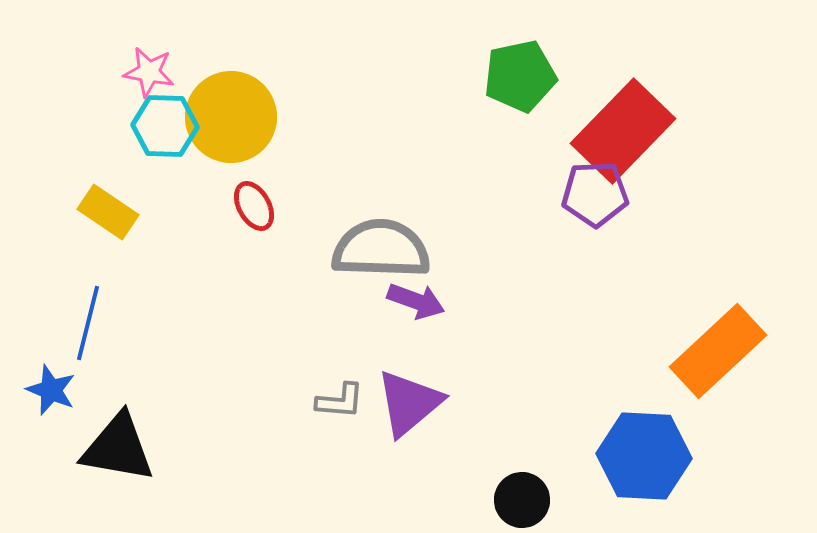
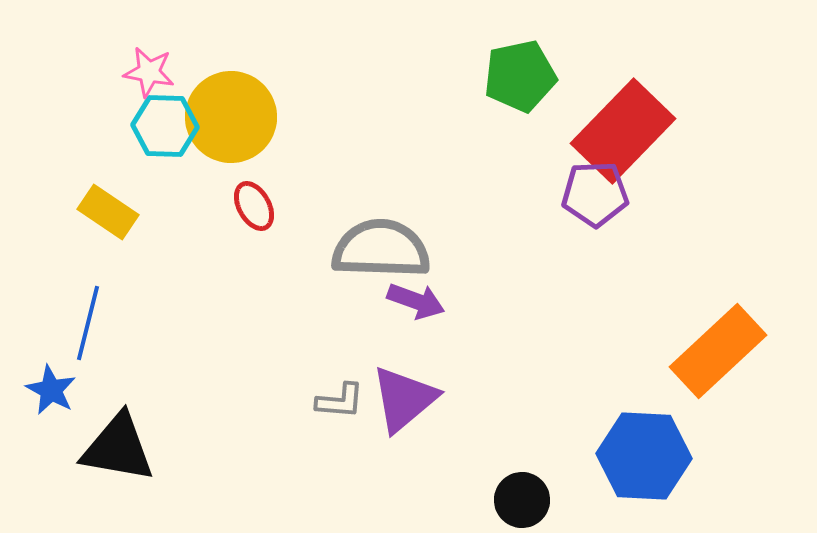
blue star: rotated 6 degrees clockwise
purple triangle: moved 5 px left, 4 px up
